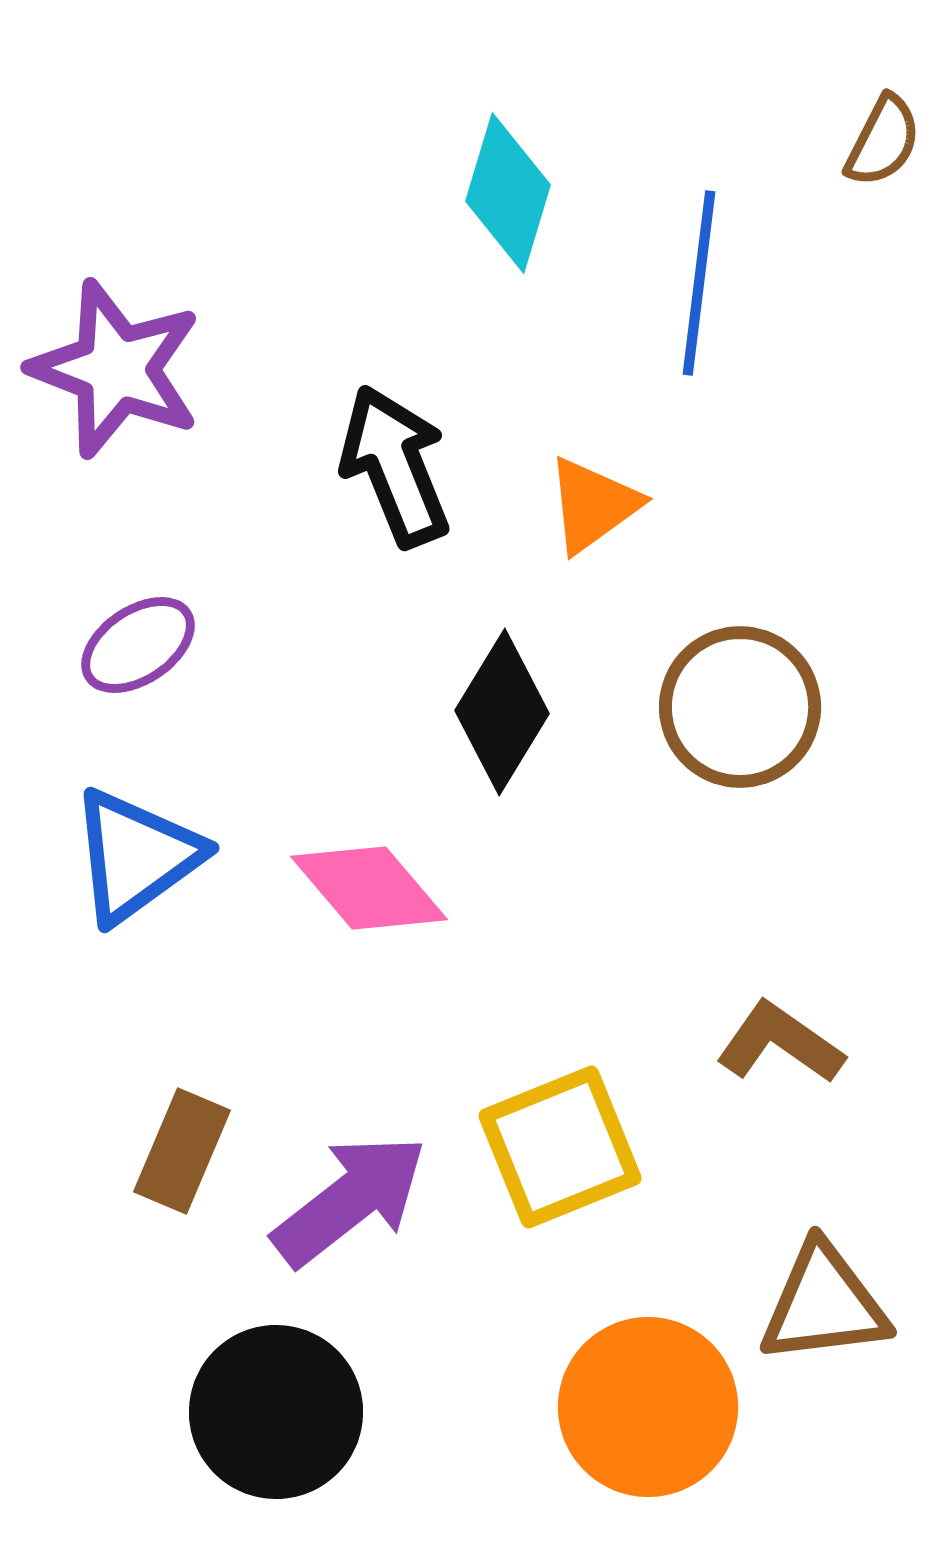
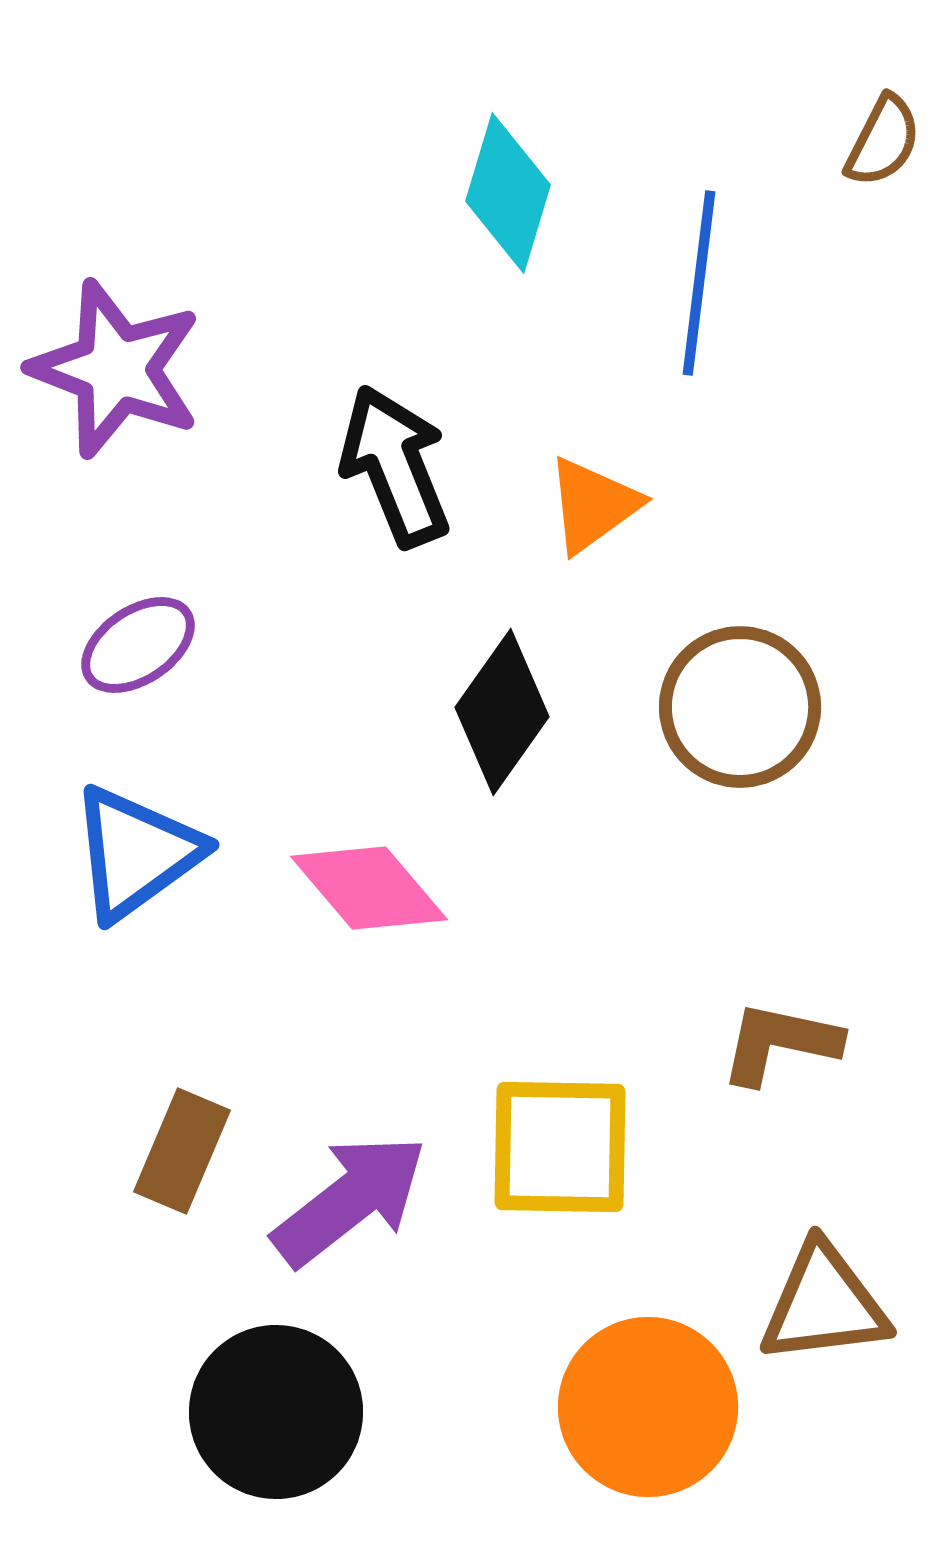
black diamond: rotated 4 degrees clockwise
blue triangle: moved 3 px up
brown L-shape: rotated 23 degrees counterclockwise
yellow square: rotated 23 degrees clockwise
